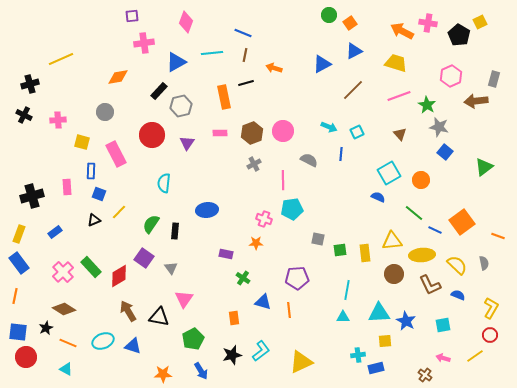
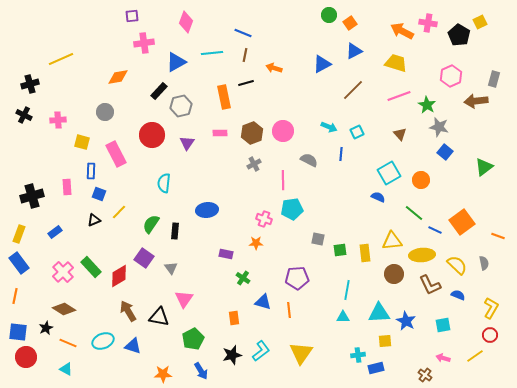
yellow triangle at (301, 362): moved 9 px up; rotated 30 degrees counterclockwise
